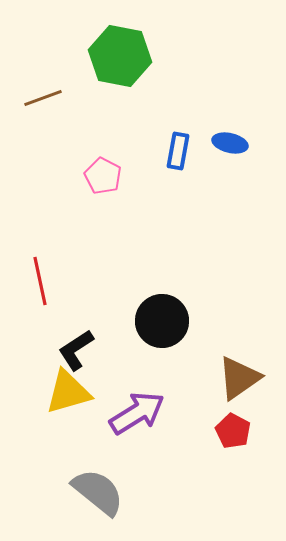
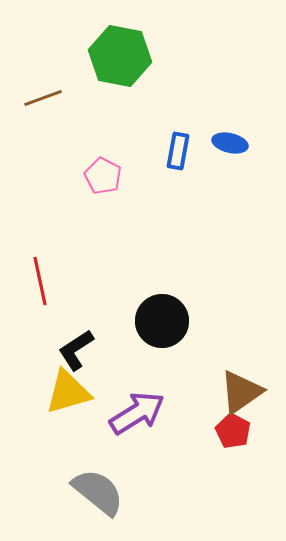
brown triangle: moved 2 px right, 14 px down
